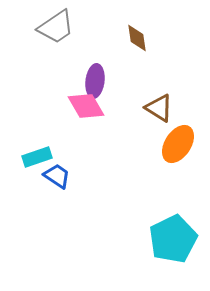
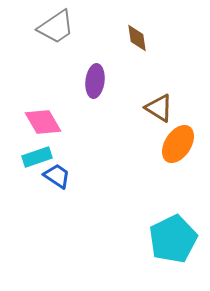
pink diamond: moved 43 px left, 16 px down
